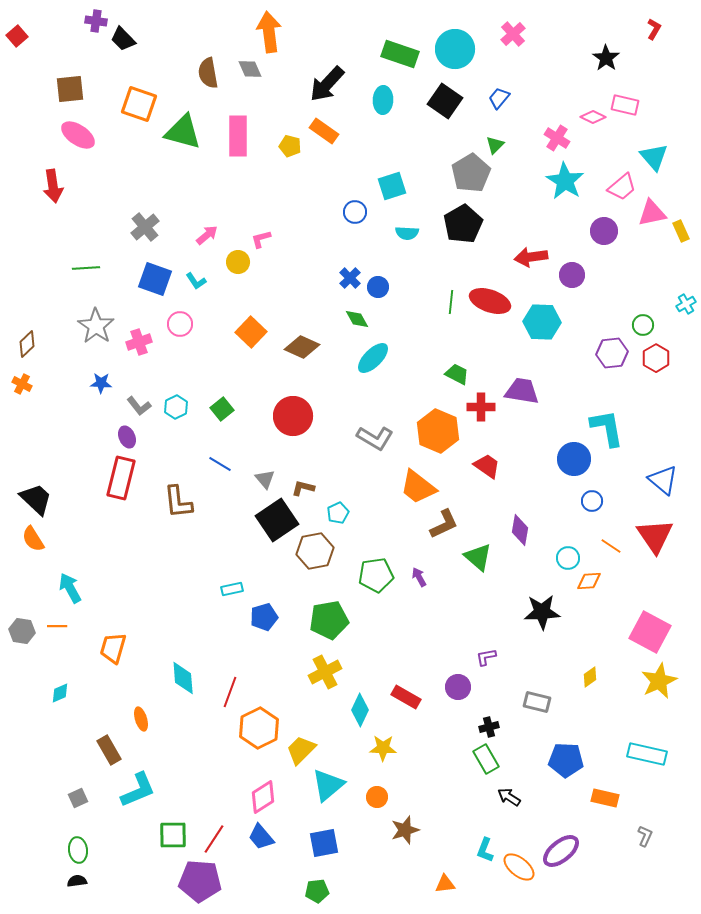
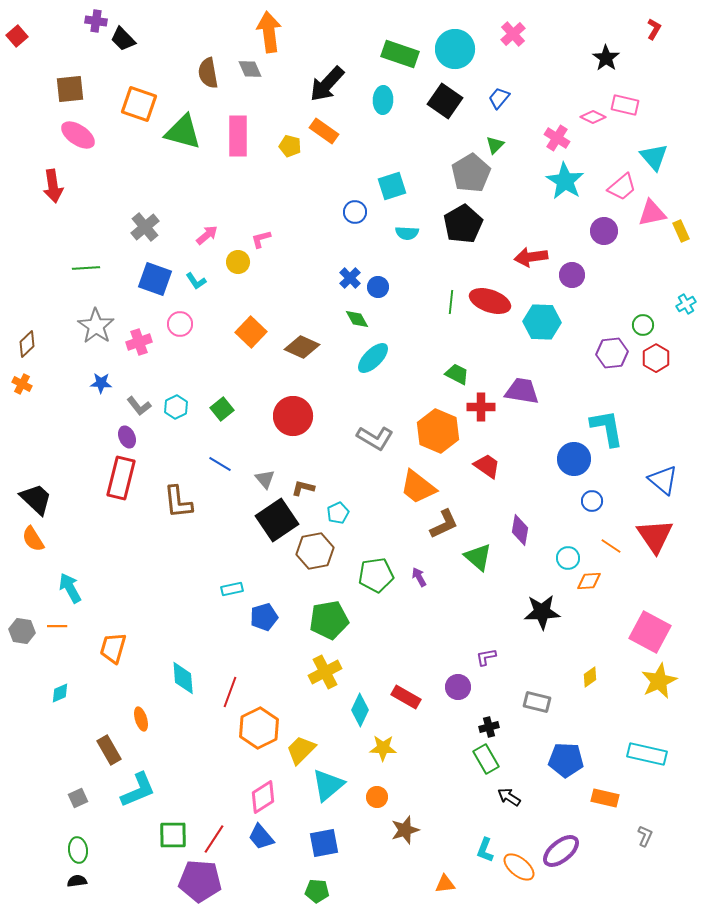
green pentagon at (317, 891): rotated 10 degrees clockwise
